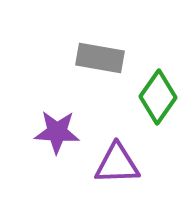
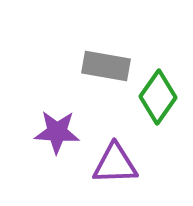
gray rectangle: moved 6 px right, 8 px down
purple triangle: moved 2 px left
